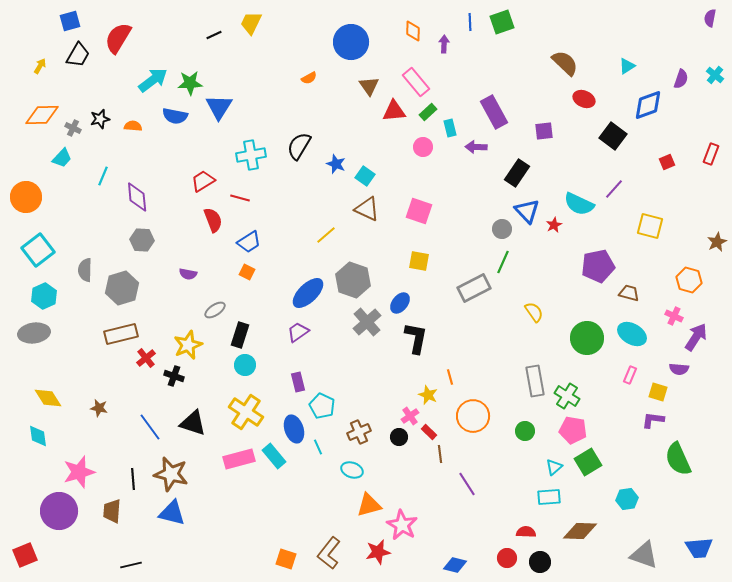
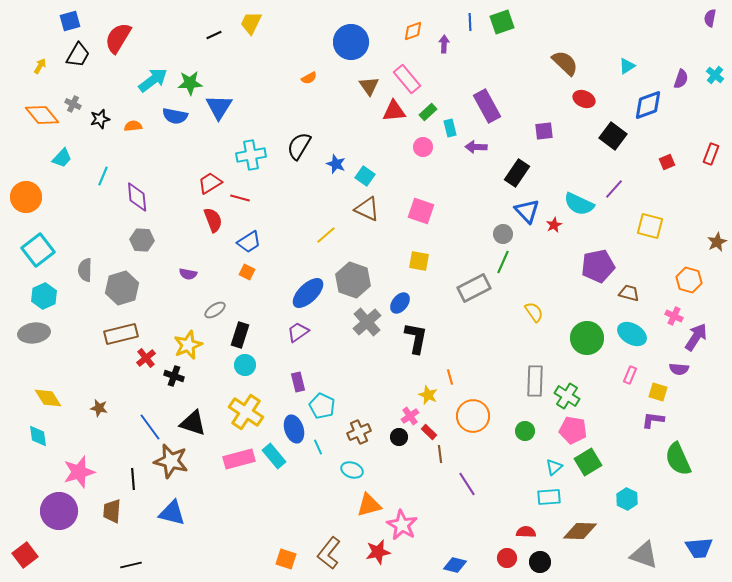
orange diamond at (413, 31): rotated 70 degrees clockwise
pink rectangle at (416, 82): moved 9 px left, 3 px up
purple rectangle at (494, 112): moved 7 px left, 6 px up
orange diamond at (42, 115): rotated 52 degrees clockwise
orange semicircle at (133, 126): rotated 12 degrees counterclockwise
gray cross at (73, 128): moved 24 px up
red trapezoid at (203, 181): moved 7 px right, 2 px down
pink square at (419, 211): moved 2 px right
gray circle at (502, 229): moved 1 px right, 5 px down
gray rectangle at (535, 381): rotated 12 degrees clockwise
brown star at (171, 474): moved 13 px up
cyan hexagon at (627, 499): rotated 25 degrees counterclockwise
red square at (25, 555): rotated 15 degrees counterclockwise
